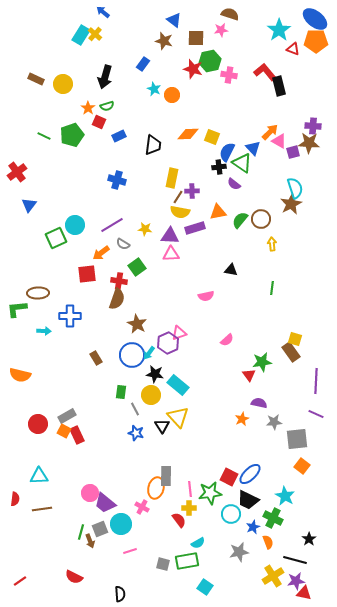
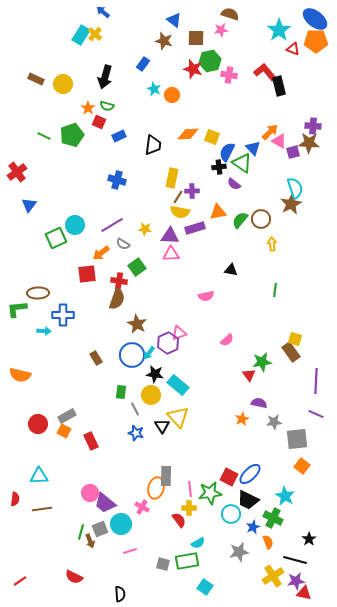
green semicircle at (107, 106): rotated 32 degrees clockwise
green line at (272, 288): moved 3 px right, 2 px down
blue cross at (70, 316): moved 7 px left, 1 px up
red rectangle at (77, 435): moved 14 px right, 6 px down
